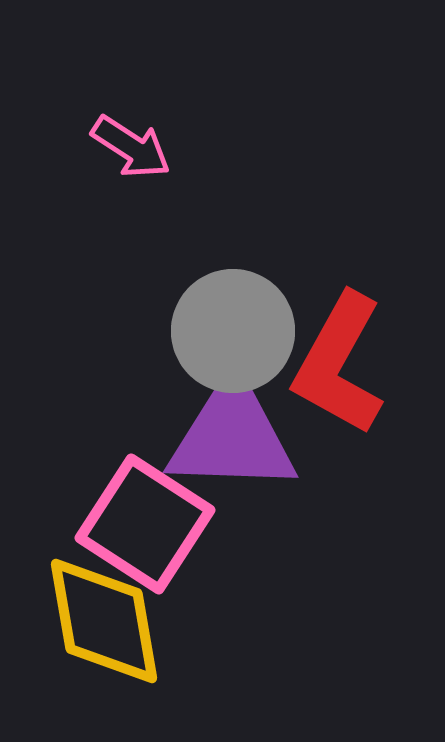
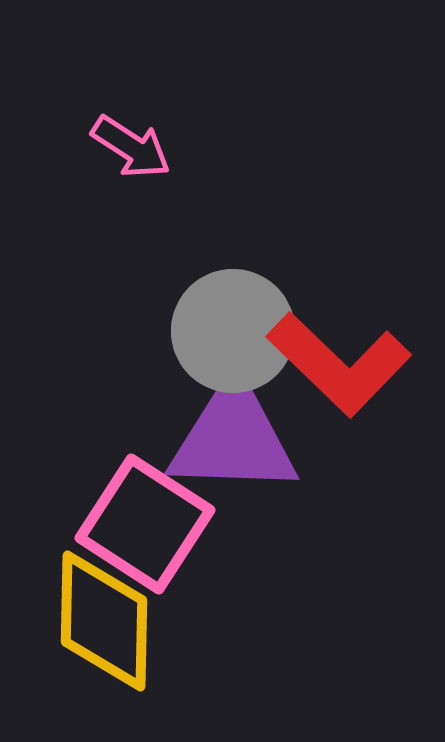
red L-shape: rotated 75 degrees counterclockwise
purple triangle: moved 1 px right, 2 px down
yellow diamond: rotated 11 degrees clockwise
